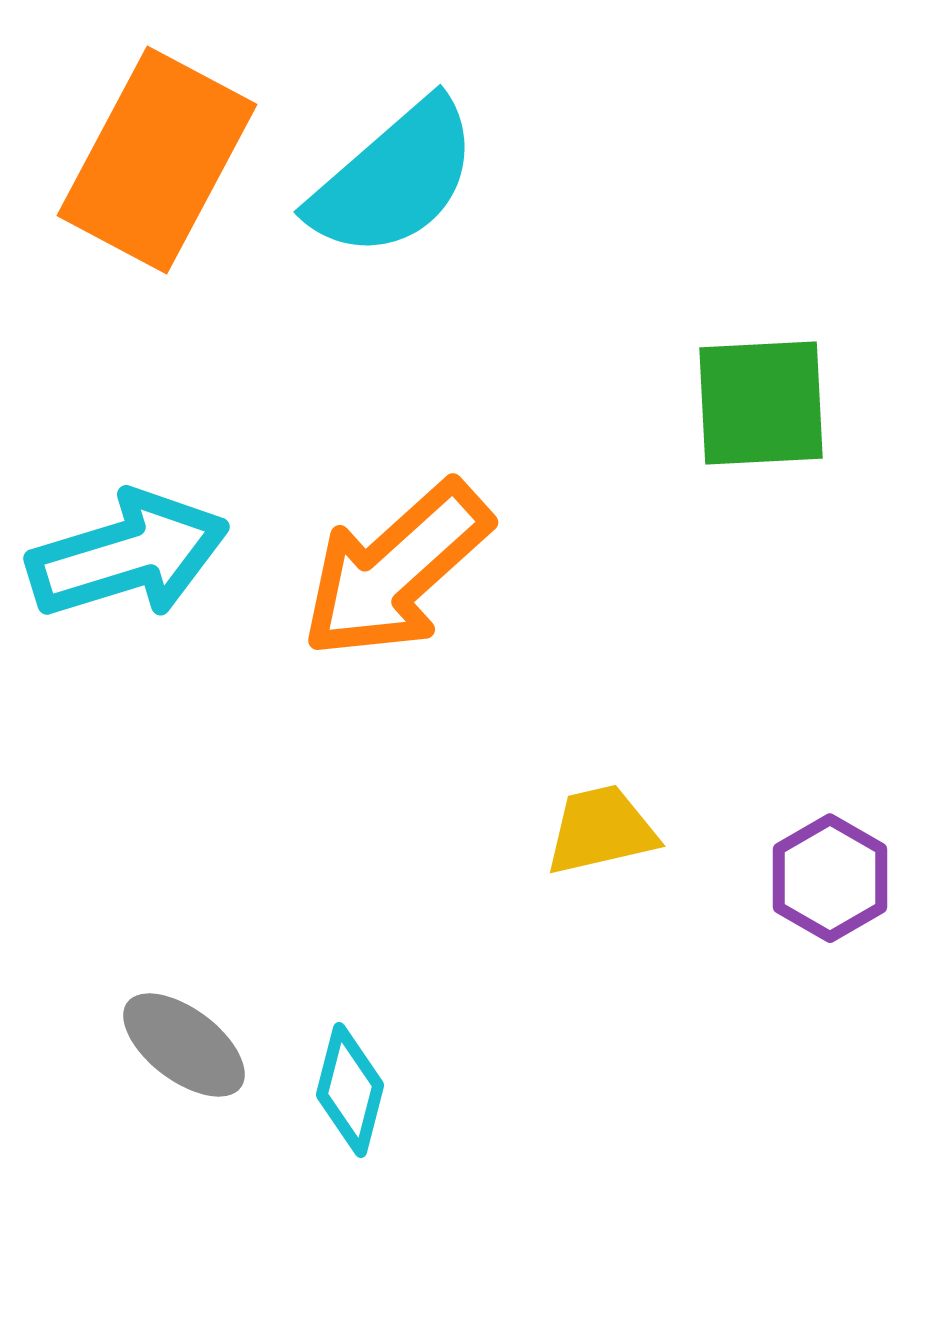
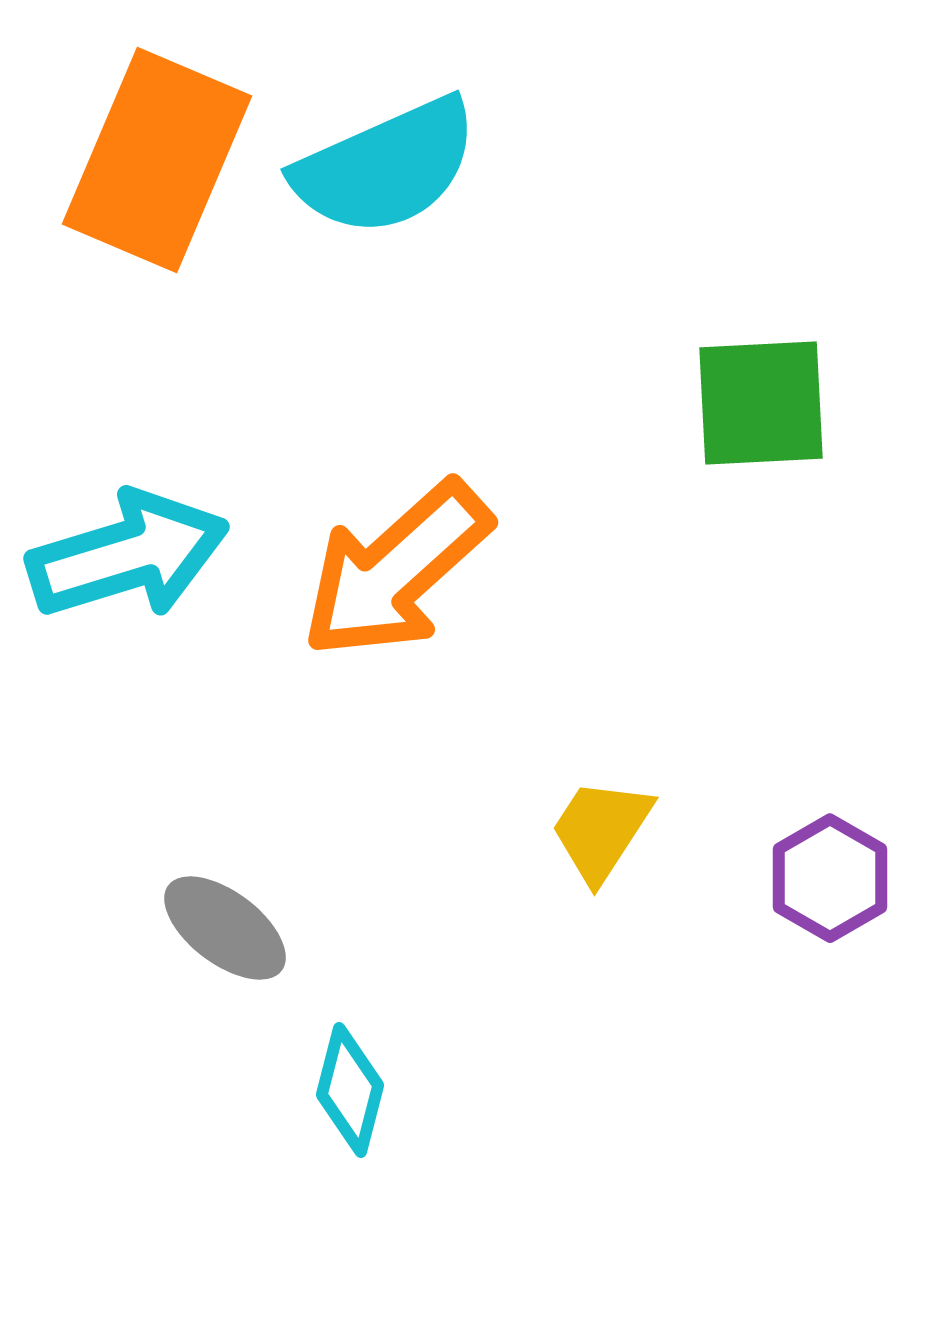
orange rectangle: rotated 5 degrees counterclockwise
cyan semicircle: moved 8 px left, 12 px up; rotated 17 degrees clockwise
yellow trapezoid: rotated 44 degrees counterclockwise
gray ellipse: moved 41 px right, 117 px up
